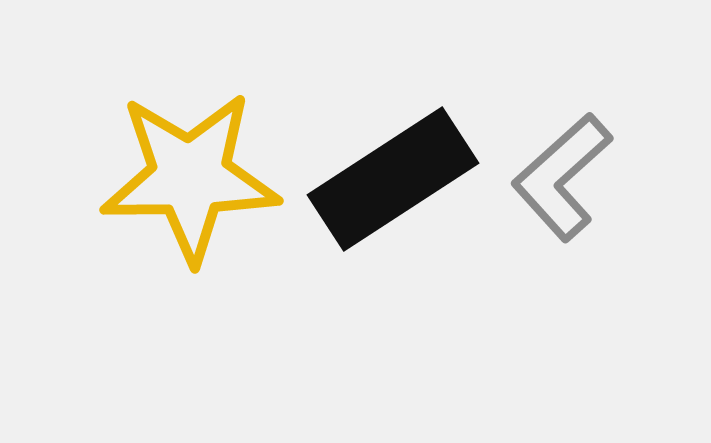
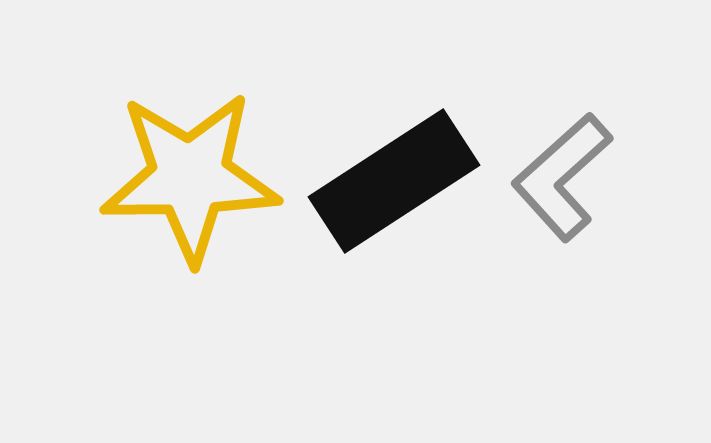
black rectangle: moved 1 px right, 2 px down
